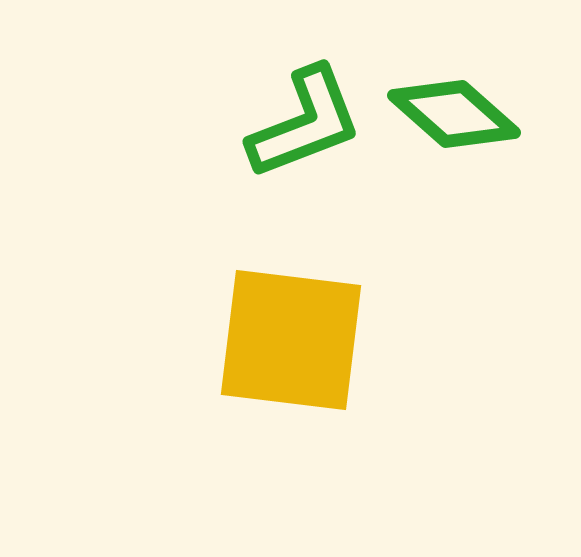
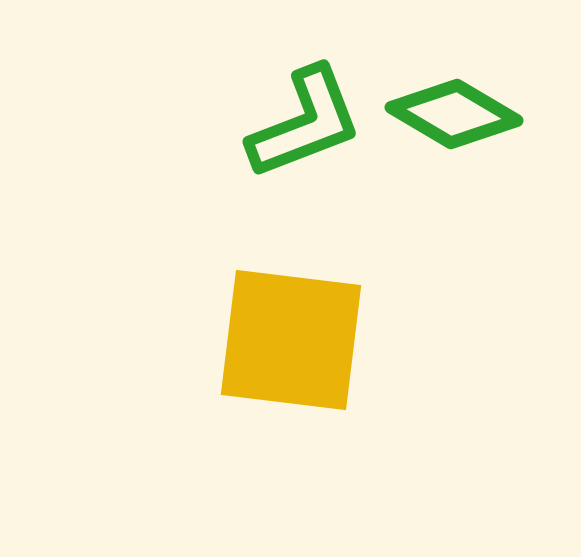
green diamond: rotated 11 degrees counterclockwise
